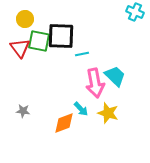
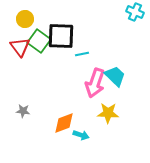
green square: rotated 25 degrees clockwise
red triangle: moved 1 px up
pink arrow: rotated 28 degrees clockwise
cyan arrow: moved 26 px down; rotated 28 degrees counterclockwise
yellow star: rotated 15 degrees counterclockwise
